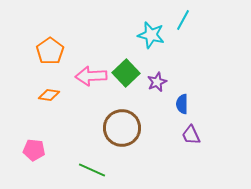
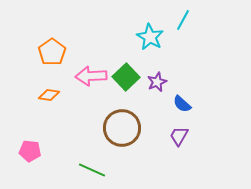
cyan star: moved 1 px left, 2 px down; rotated 16 degrees clockwise
orange pentagon: moved 2 px right, 1 px down
green square: moved 4 px down
blue semicircle: rotated 48 degrees counterclockwise
purple trapezoid: moved 12 px left, 1 px down; rotated 55 degrees clockwise
pink pentagon: moved 4 px left, 1 px down
